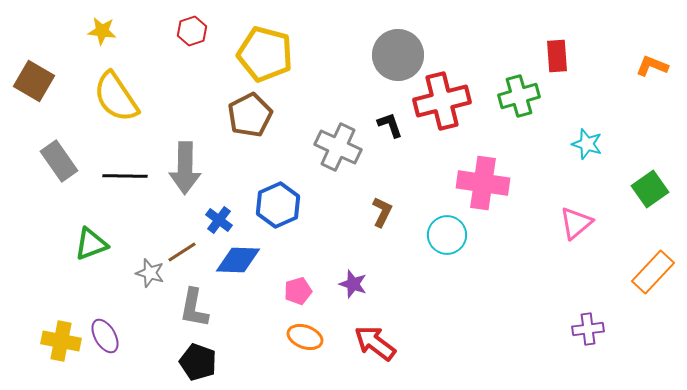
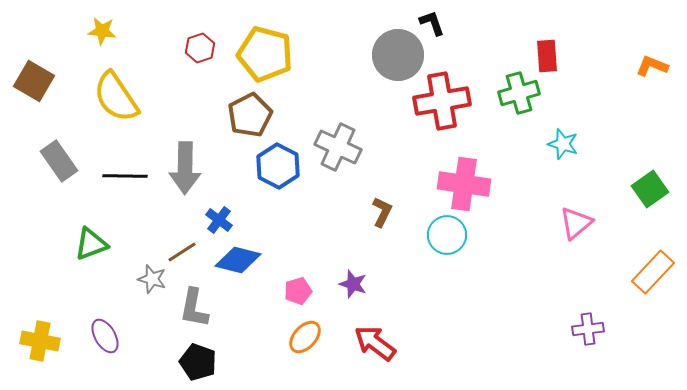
red hexagon: moved 8 px right, 17 px down
red rectangle: moved 10 px left
green cross: moved 3 px up
red cross: rotated 4 degrees clockwise
black L-shape: moved 42 px right, 102 px up
cyan star: moved 24 px left
pink cross: moved 19 px left, 1 px down
blue hexagon: moved 39 px up; rotated 9 degrees counterclockwise
blue diamond: rotated 12 degrees clockwise
gray star: moved 2 px right, 6 px down
orange ellipse: rotated 68 degrees counterclockwise
yellow cross: moved 21 px left
